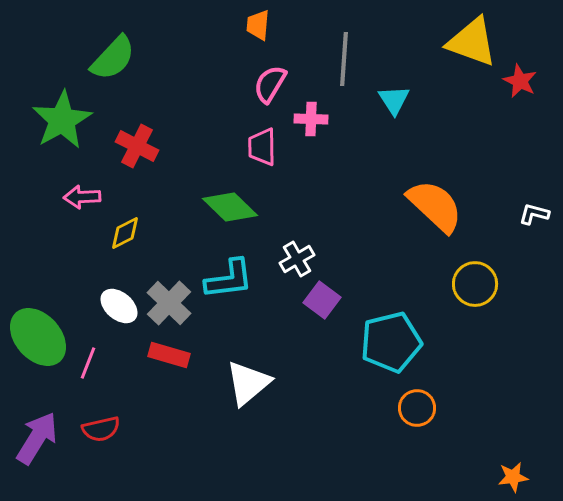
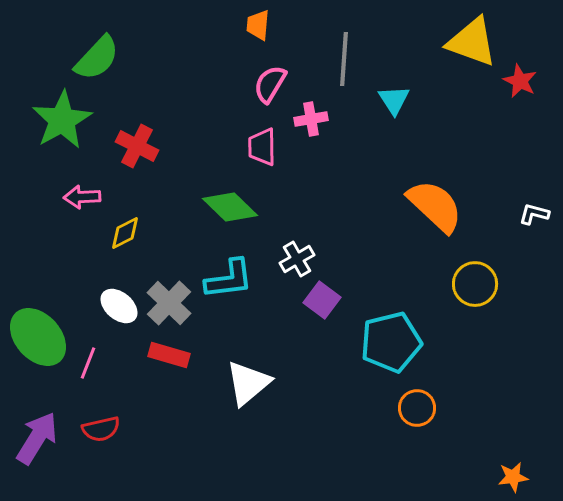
green semicircle: moved 16 px left
pink cross: rotated 12 degrees counterclockwise
